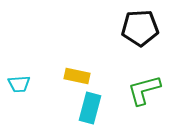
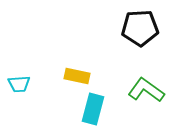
green L-shape: moved 2 px right; rotated 51 degrees clockwise
cyan rectangle: moved 3 px right, 1 px down
